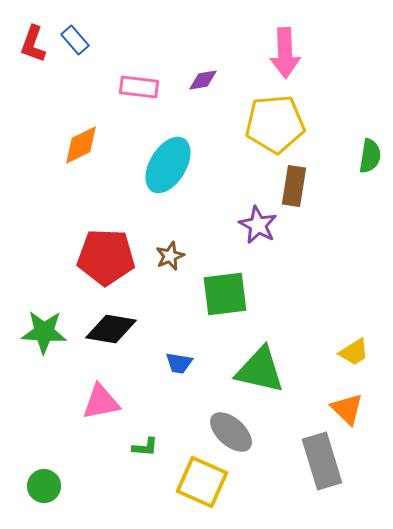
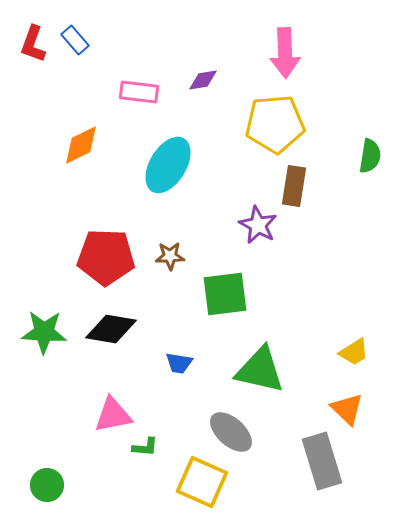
pink rectangle: moved 5 px down
brown star: rotated 20 degrees clockwise
pink triangle: moved 12 px right, 13 px down
green circle: moved 3 px right, 1 px up
